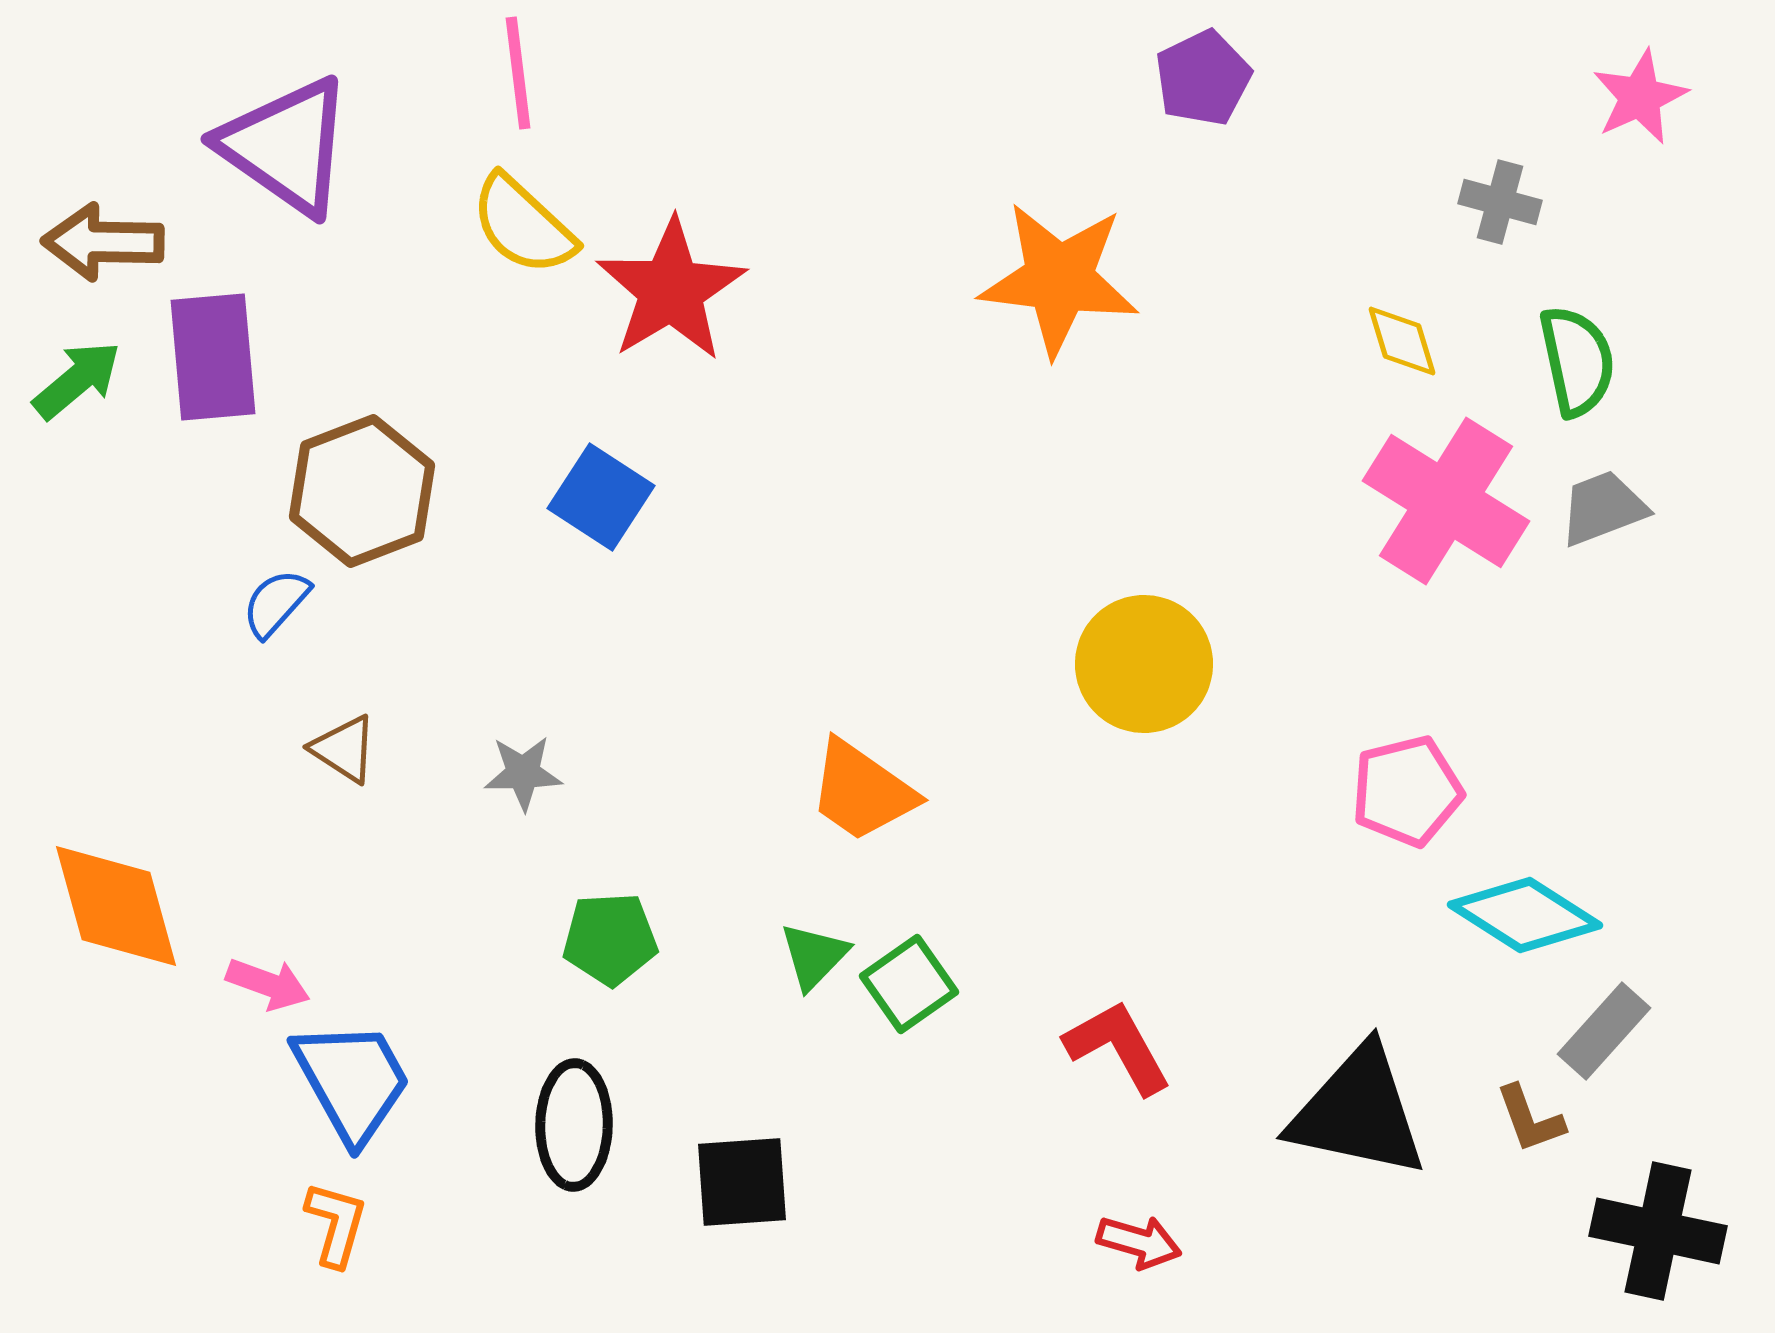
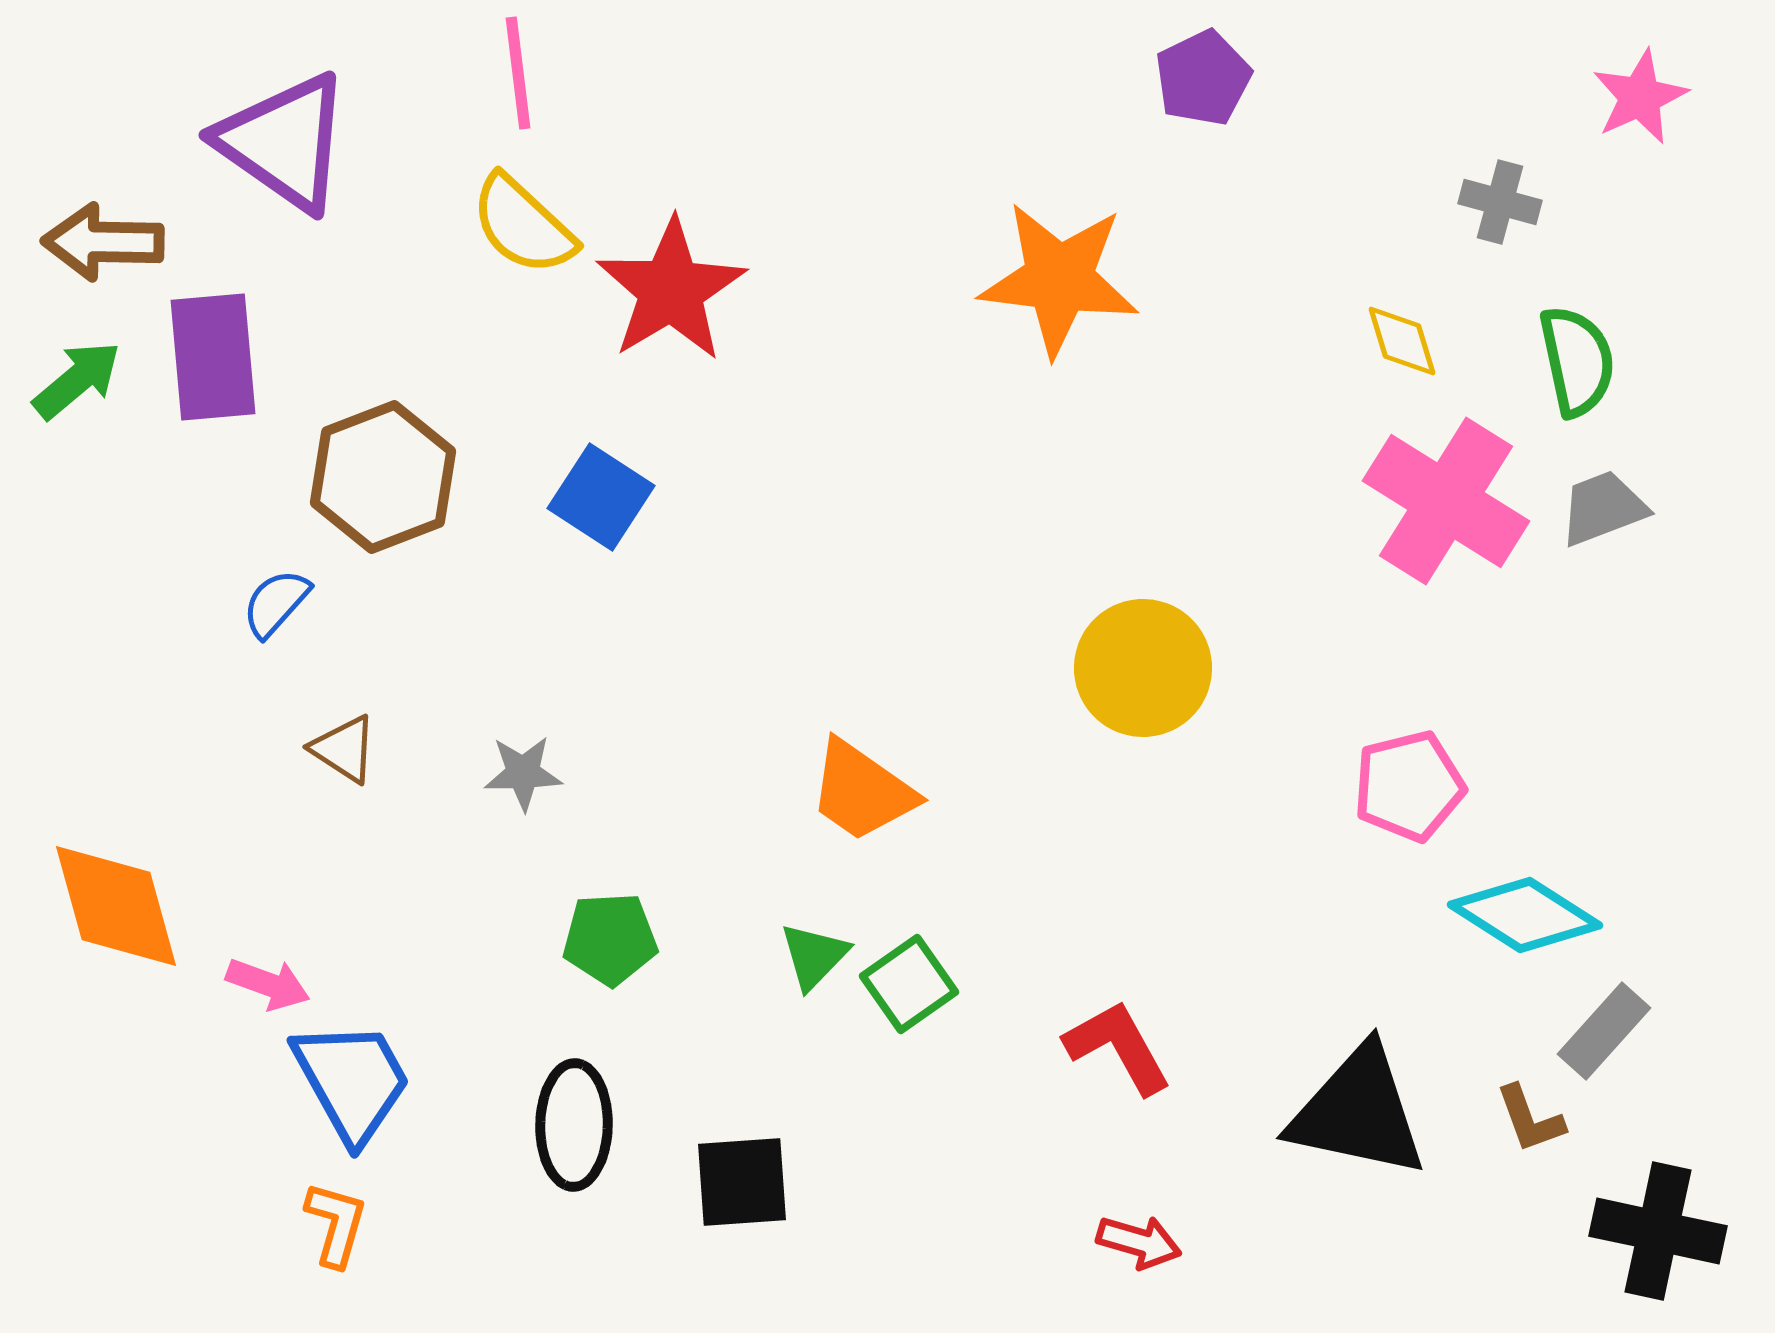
purple triangle: moved 2 px left, 4 px up
brown hexagon: moved 21 px right, 14 px up
yellow circle: moved 1 px left, 4 px down
pink pentagon: moved 2 px right, 5 px up
